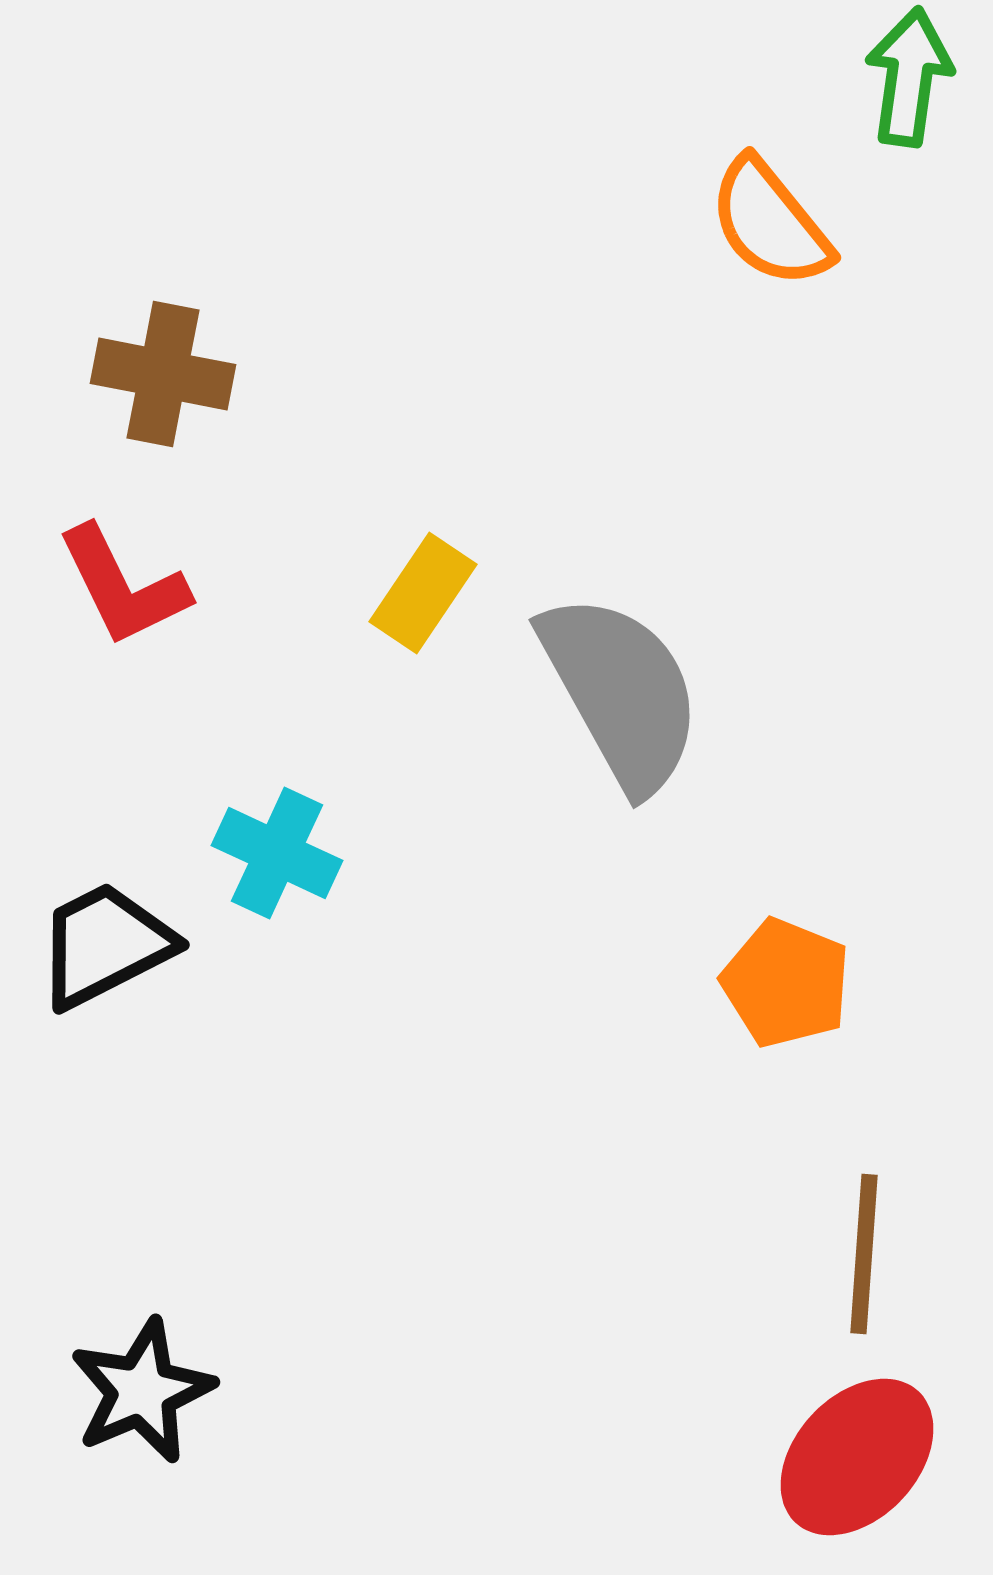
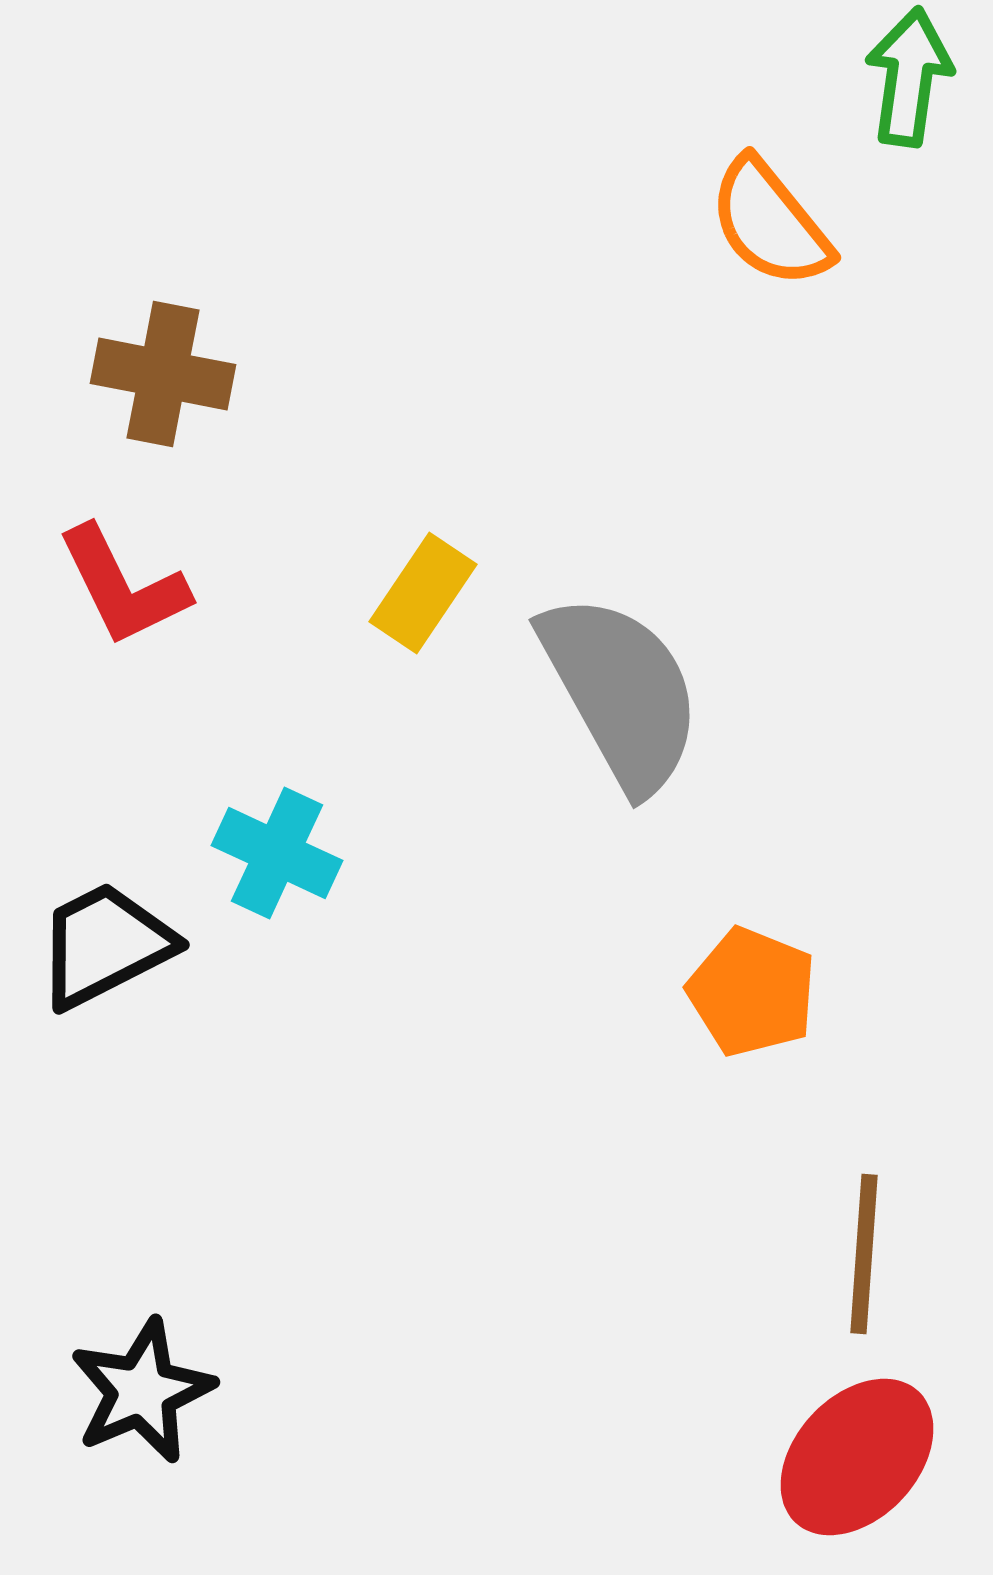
orange pentagon: moved 34 px left, 9 px down
